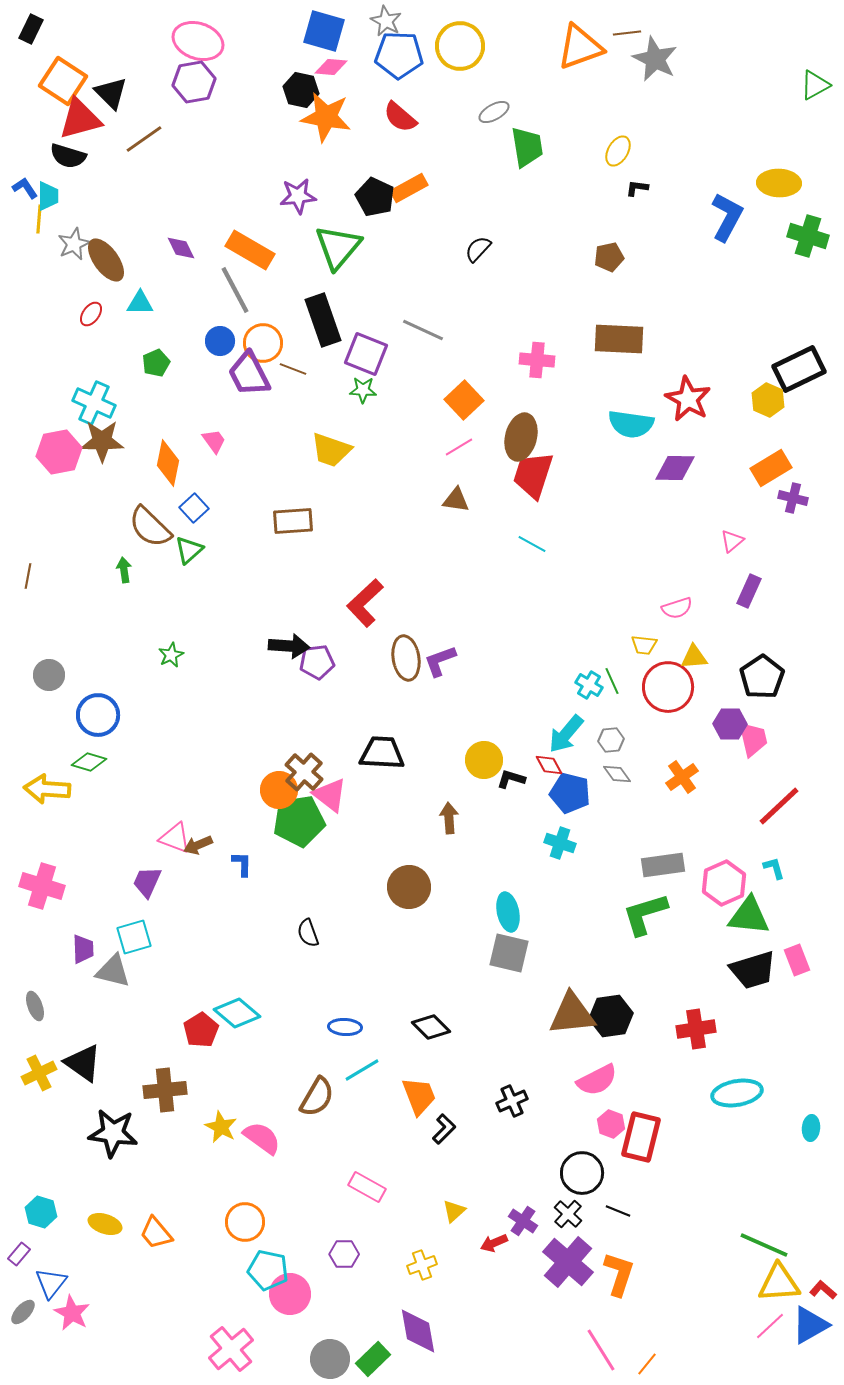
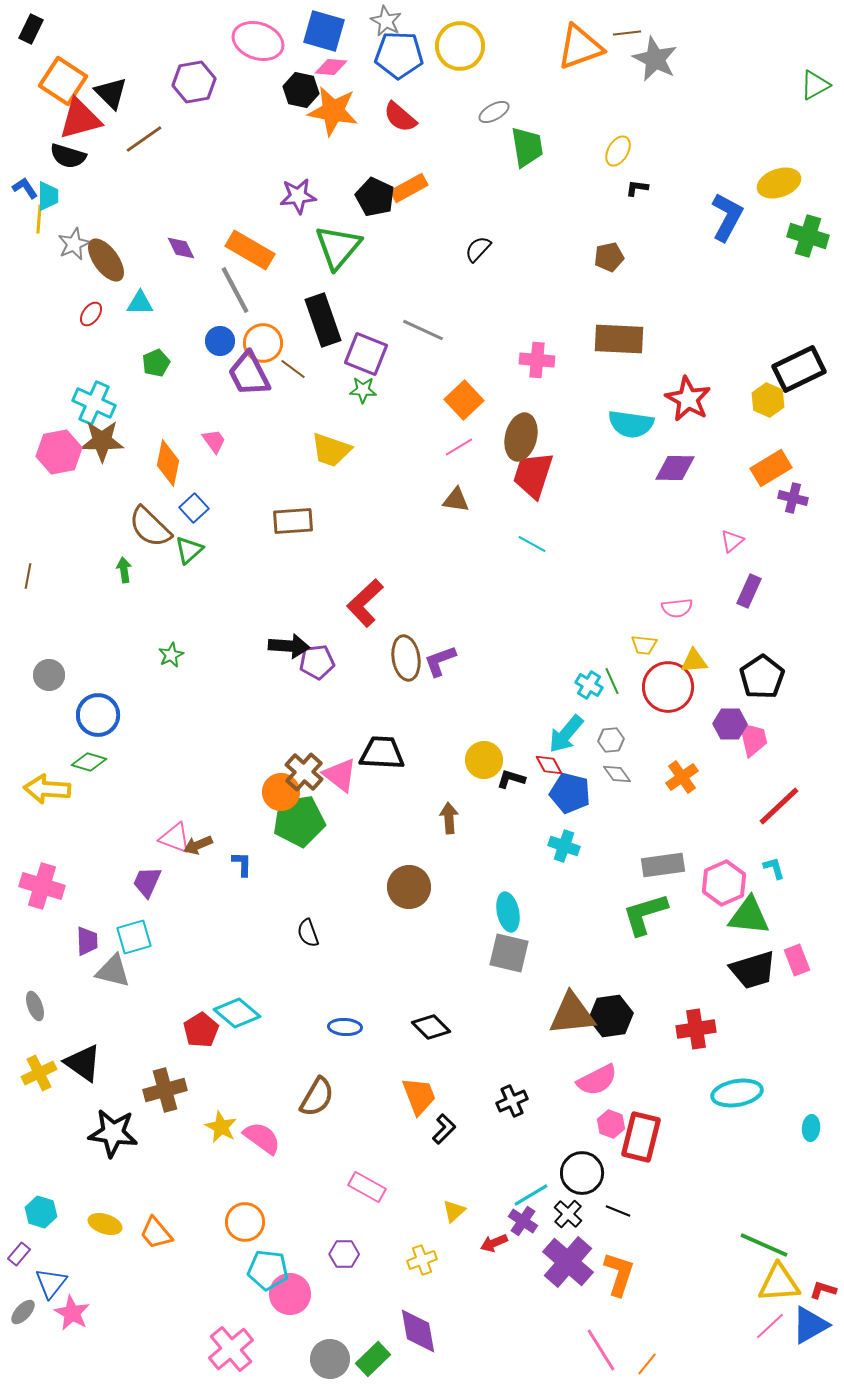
pink ellipse at (198, 41): moved 60 px right
orange star at (326, 117): moved 7 px right, 6 px up
yellow ellipse at (779, 183): rotated 21 degrees counterclockwise
brown line at (293, 369): rotated 16 degrees clockwise
pink semicircle at (677, 608): rotated 12 degrees clockwise
yellow triangle at (694, 657): moved 4 px down
orange circle at (279, 790): moved 2 px right, 2 px down
pink triangle at (330, 795): moved 10 px right, 20 px up
cyan cross at (560, 843): moved 4 px right, 3 px down
purple trapezoid at (83, 949): moved 4 px right, 8 px up
cyan line at (362, 1070): moved 169 px right, 125 px down
brown cross at (165, 1090): rotated 9 degrees counterclockwise
yellow cross at (422, 1265): moved 5 px up
cyan pentagon at (268, 1270): rotated 6 degrees counterclockwise
red L-shape at (823, 1290): rotated 24 degrees counterclockwise
